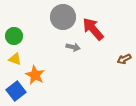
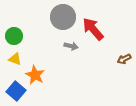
gray arrow: moved 2 px left, 1 px up
blue square: rotated 12 degrees counterclockwise
